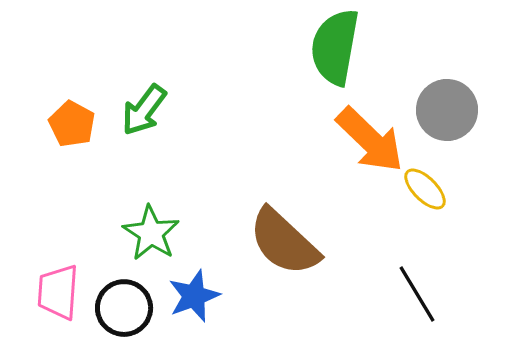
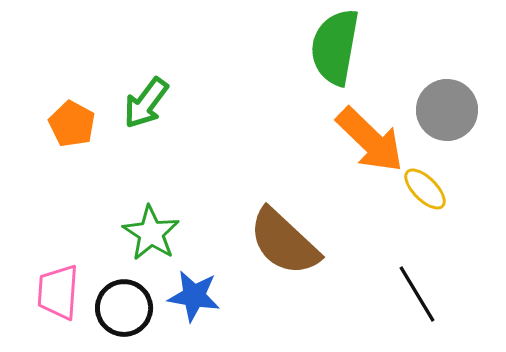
green arrow: moved 2 px right, 7 px up
blue star: rotated 30 degrees clockwise
